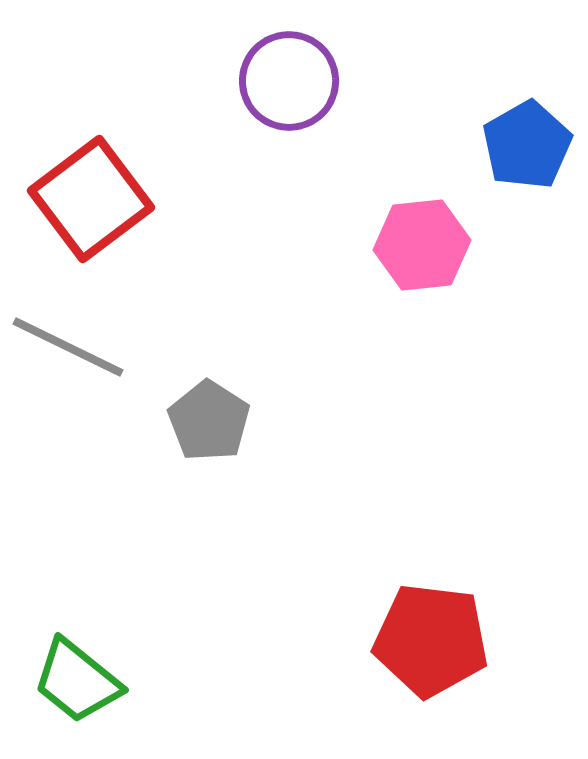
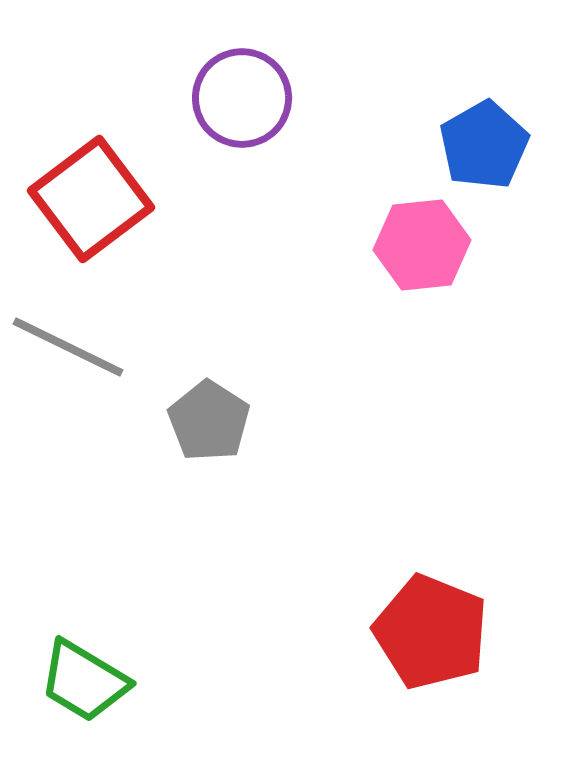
purple circle: moved 47 px left, 17 px down
blue pentagon: moved 43 px left
red pentagon: moved 8 px up; rotated 15 degrees clockwise
green trapezoid: moved 7 px right; rotated 8 degrees counterclockwise
